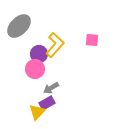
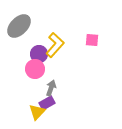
gray arrow: rotated 140 degrees clockwise
